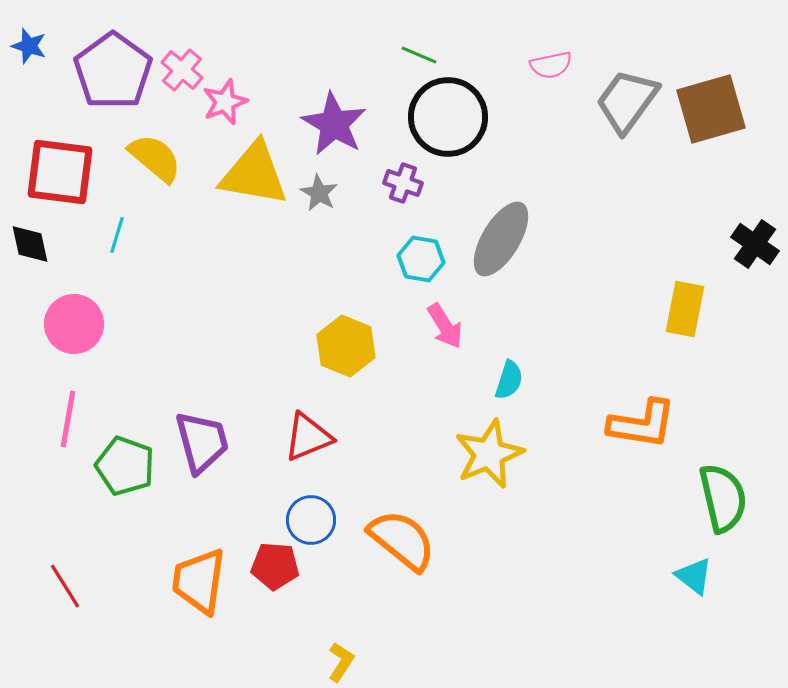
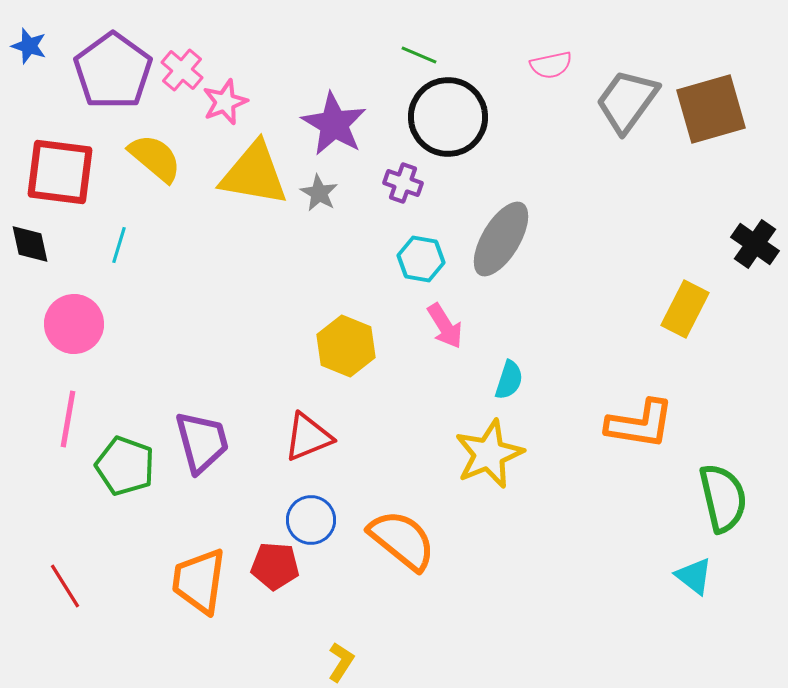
cyan line: moved 2 px right, 10 px down
yellow rectangle: rotated 16 degrees clockwise
orange L-shape: moved 2 px left
